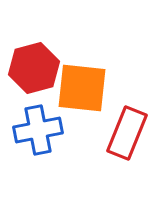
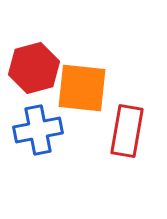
red rectangle: moved 2 px up; rotated 12 degrees counterclockwise
